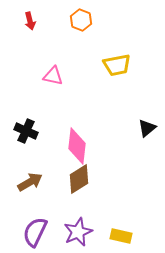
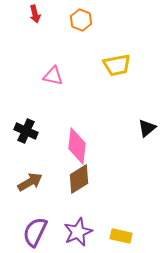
red arrow: moved 5 px right, 7 px up
